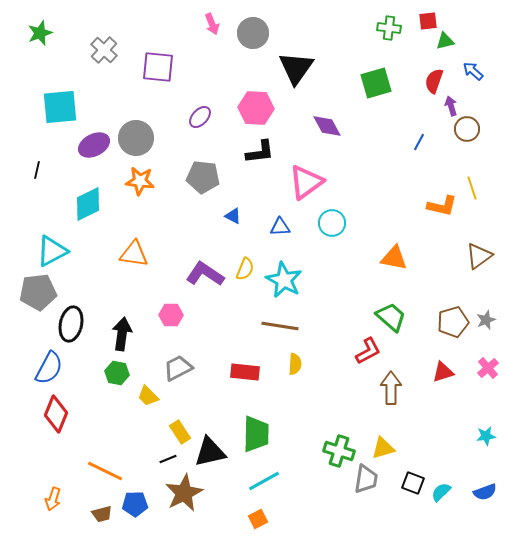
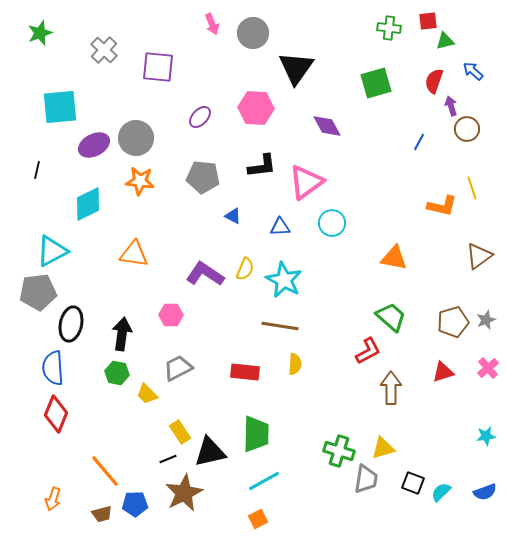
black L-shape at (260, 152): moved 2 px right, 14 px down
blue semicircle at (49, 368): moved 4 px right; rotated 148 degrees clockwise
yellow trapezoid at (148, 396): moved 1 px left, 2 px up
orange line at (105, 471): rotated 24 degrees clockwise
